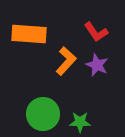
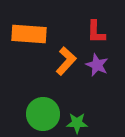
red L-shape: rotated 35 degrees clockwise
green star: moved 3 px left, 1 px down
